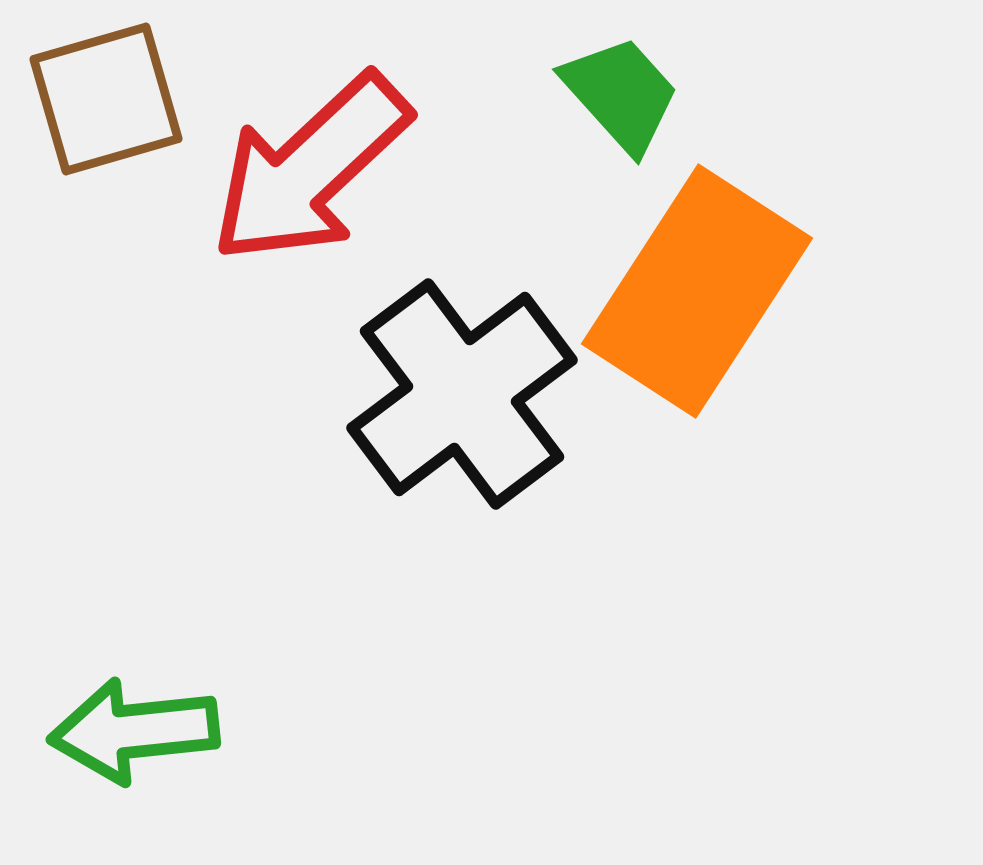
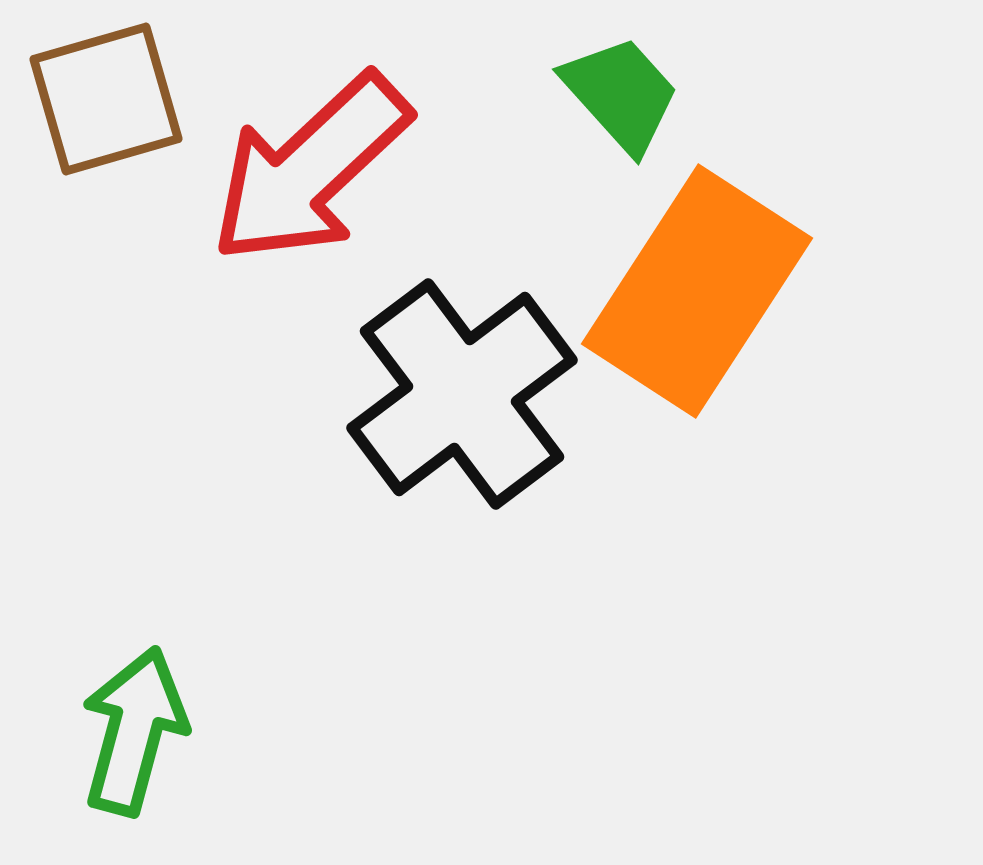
green arrow: rotated 111 degrees clockwise
